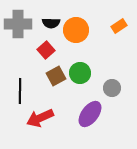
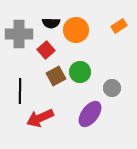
gray cross: moved 1 px right, 10 px down
green circle: moved 1 px up
